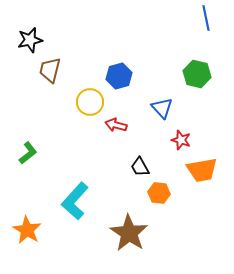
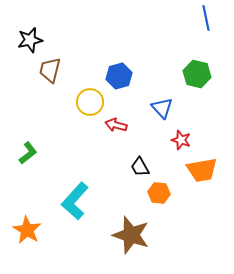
brown star: moved 2 px right, 2 px down; rotated 15 degrees counterclockwise
